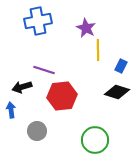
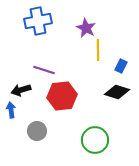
black arrow: moved 1 px left, 3 px down
